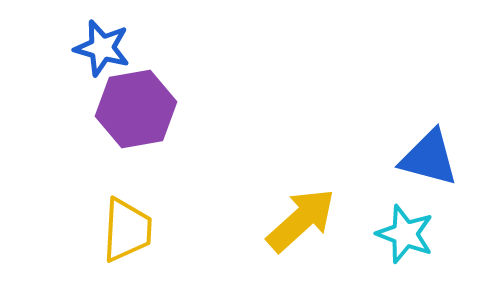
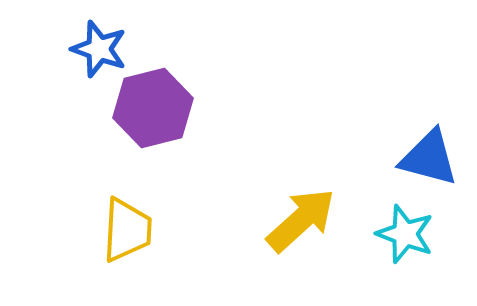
blue star: moved 3 px left, 1 px down; rotated 4 degrees clockwise
purple hexagon: moved 17 px right, 1 px up; rotated 4 degrees counterclockwise
